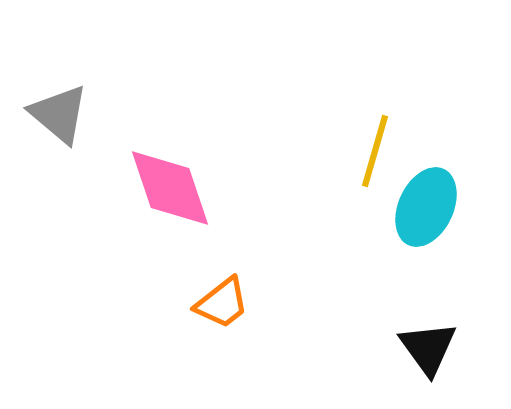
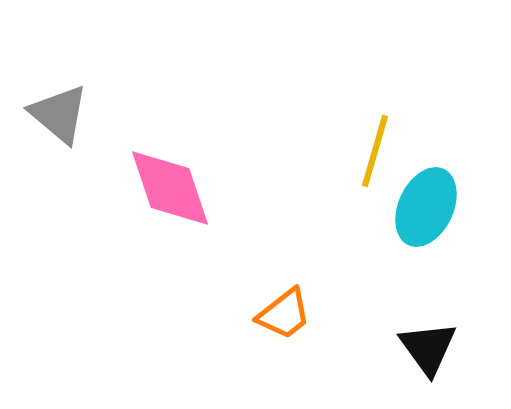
orange trapezoid: moved 62 px right, 11 px down
